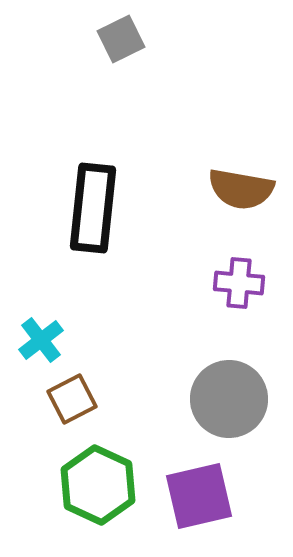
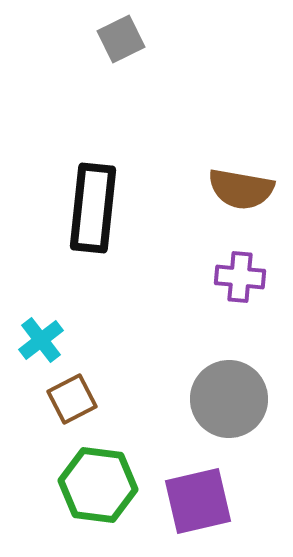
purple cross: moved 1 px right, 6 px up
green hexagon: rotated 18 degrees counterclockwise
purple square: moved 1 px left, 5 px down
